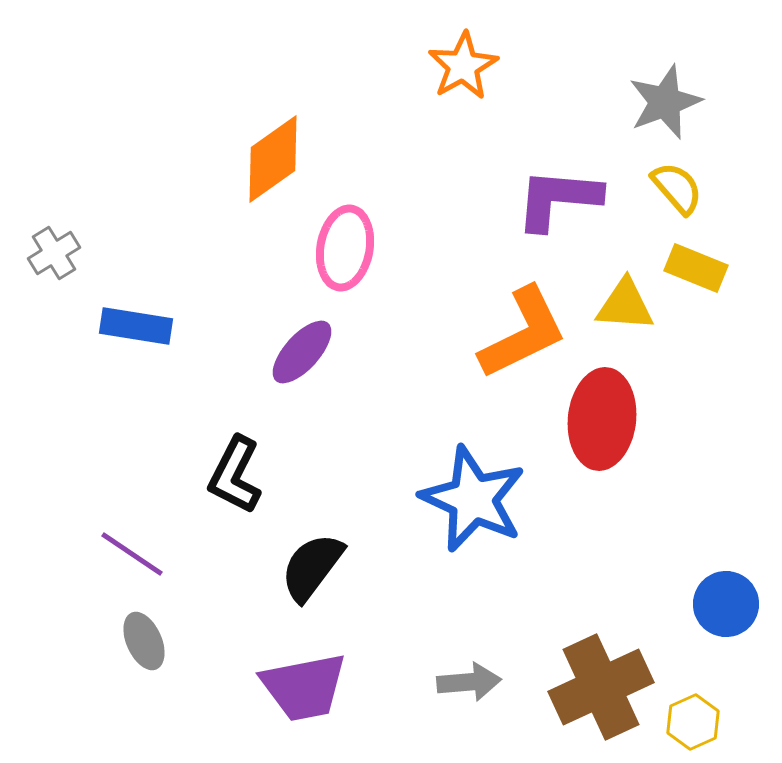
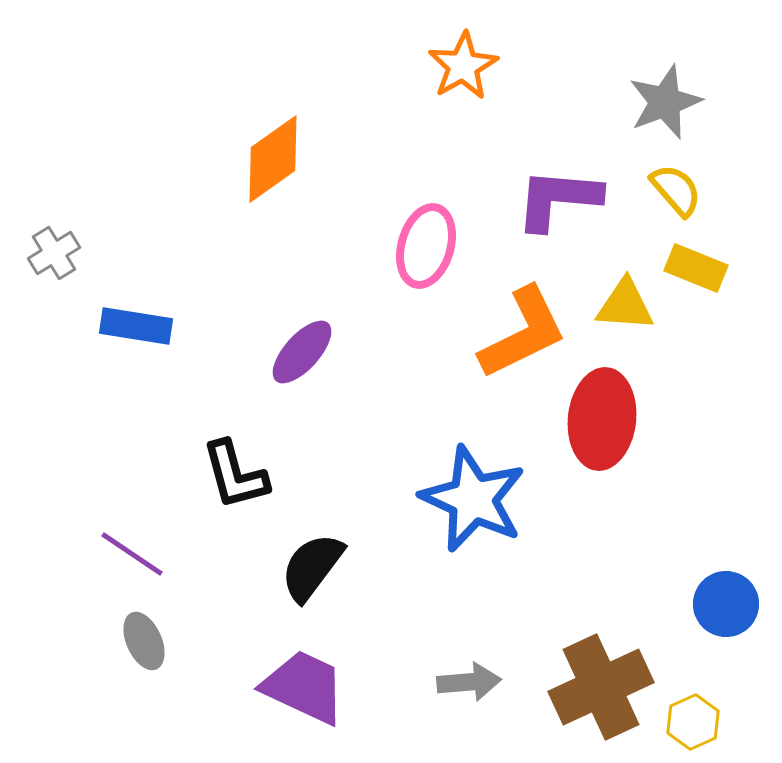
yellow semicircle: moved 1 px left, 2 px down
pink ellipse: moved 81 px right, 2 px up; rotated 6 degrees clockwise
black L-shape: rotated 42 degrees counterclockwise
purple trapezoid: rotated 144 degrees counterclockwise
